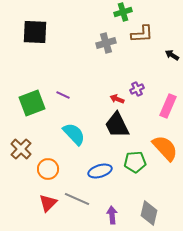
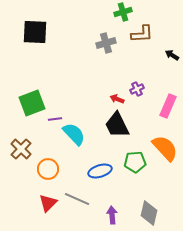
purple line: moved 8 px left, 24 px down; rotated 32 degrees counterclockwise
